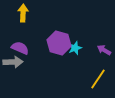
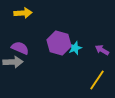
yellow arrow: rotated 84 degrees clockwise
purple arrow: moved 2 px left
yellow line: moved 1 px left, 1 px down
